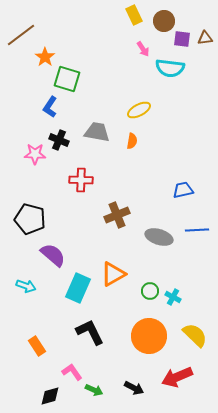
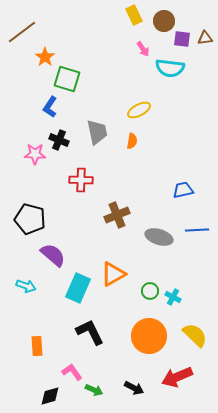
brown line: moved 1 px right, 3 px up
gray trapezoid: rotated 68 degrees clockwise
orange rectangle: rotated 30 degrees clockwise
